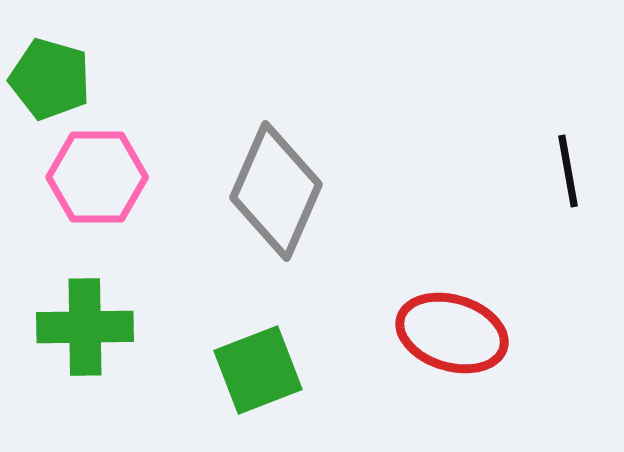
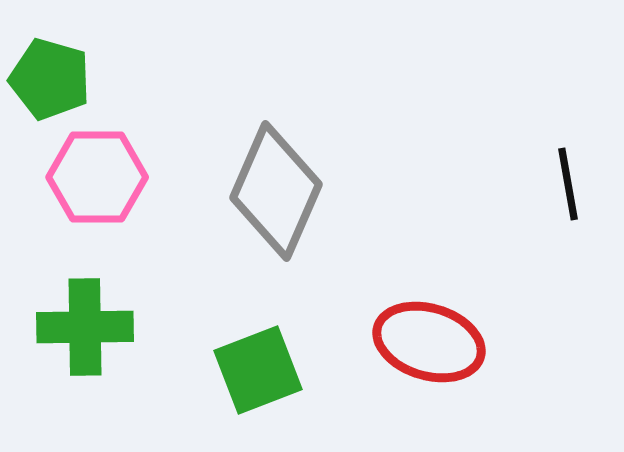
black line: moved 13 px down
red ellipse: moved 23 px left, 9 px down
